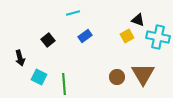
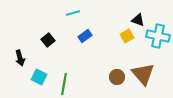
cyan cross: moved 1 px up
brown triangle: rotated 10 degrees counterclockwise
green line: rotated 15 degrees clockwise
